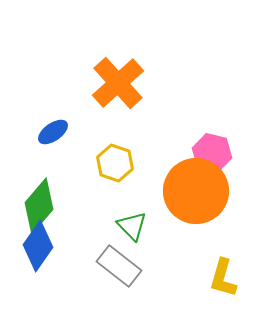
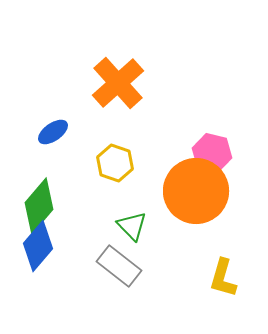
blue diamond: rotated 6 degrees clockwise
